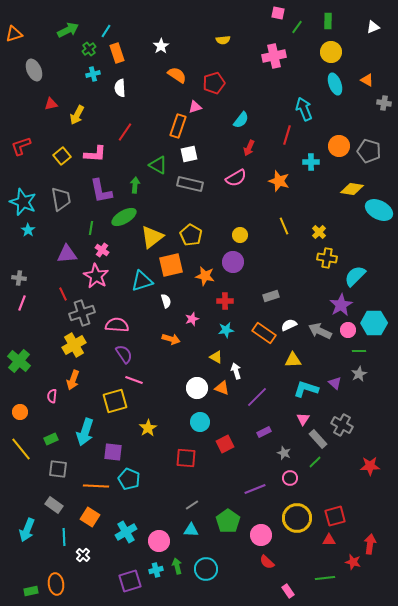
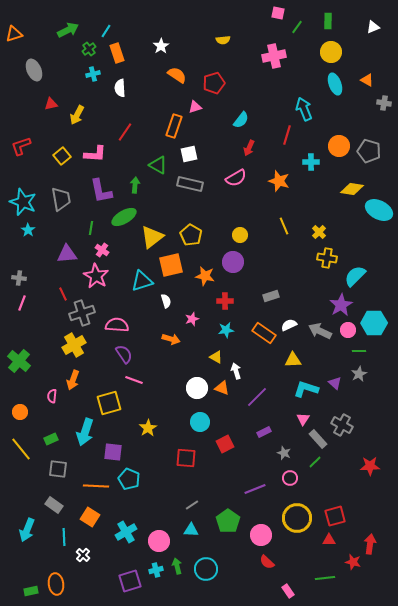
orange rectangle at (178, 126): moved 4 px left
yellow square at (115, 401): moved 6 px left, 2 px down
